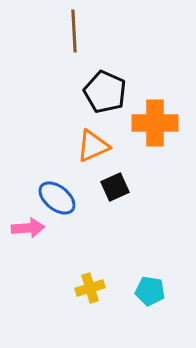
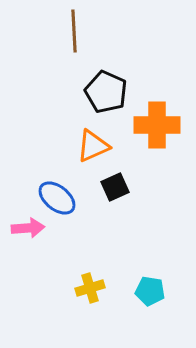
black pentagon: moved 1 px right
orange cross: moved 2 px right, 2 px down
